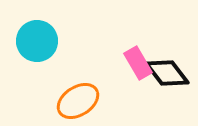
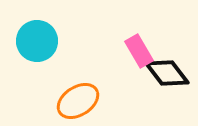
pink rectangle: moved 1 px right, 12 px up
